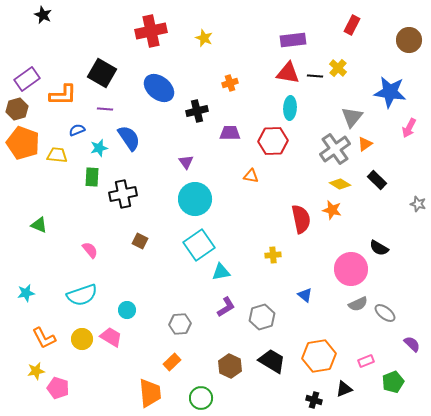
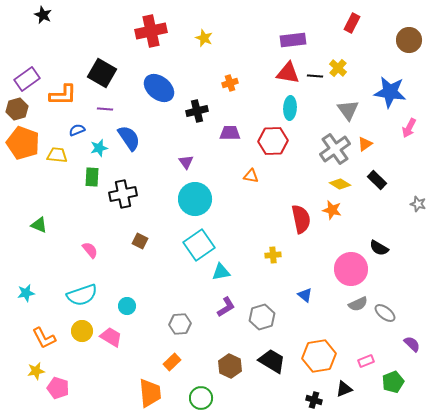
red rectangle at (352, 25): moved 2 px up
gray triangle at (352, 117): moved 4 px left, 7 px up; rotated 15 degrees counterclockwise
cyan circle at (127, 310): moved 4 px up
yellow circle at (82, 339): moved 8 px up
